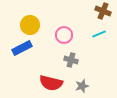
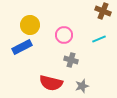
cyan line: moved 5 px down
blue rectangle: moved 1 px up
